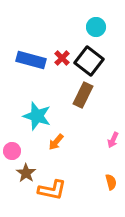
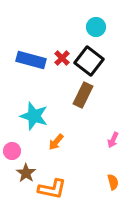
cyan star: moved 3 px left
orange semicircle: moved 2 px right
orange L-shape: moved 1 px up
